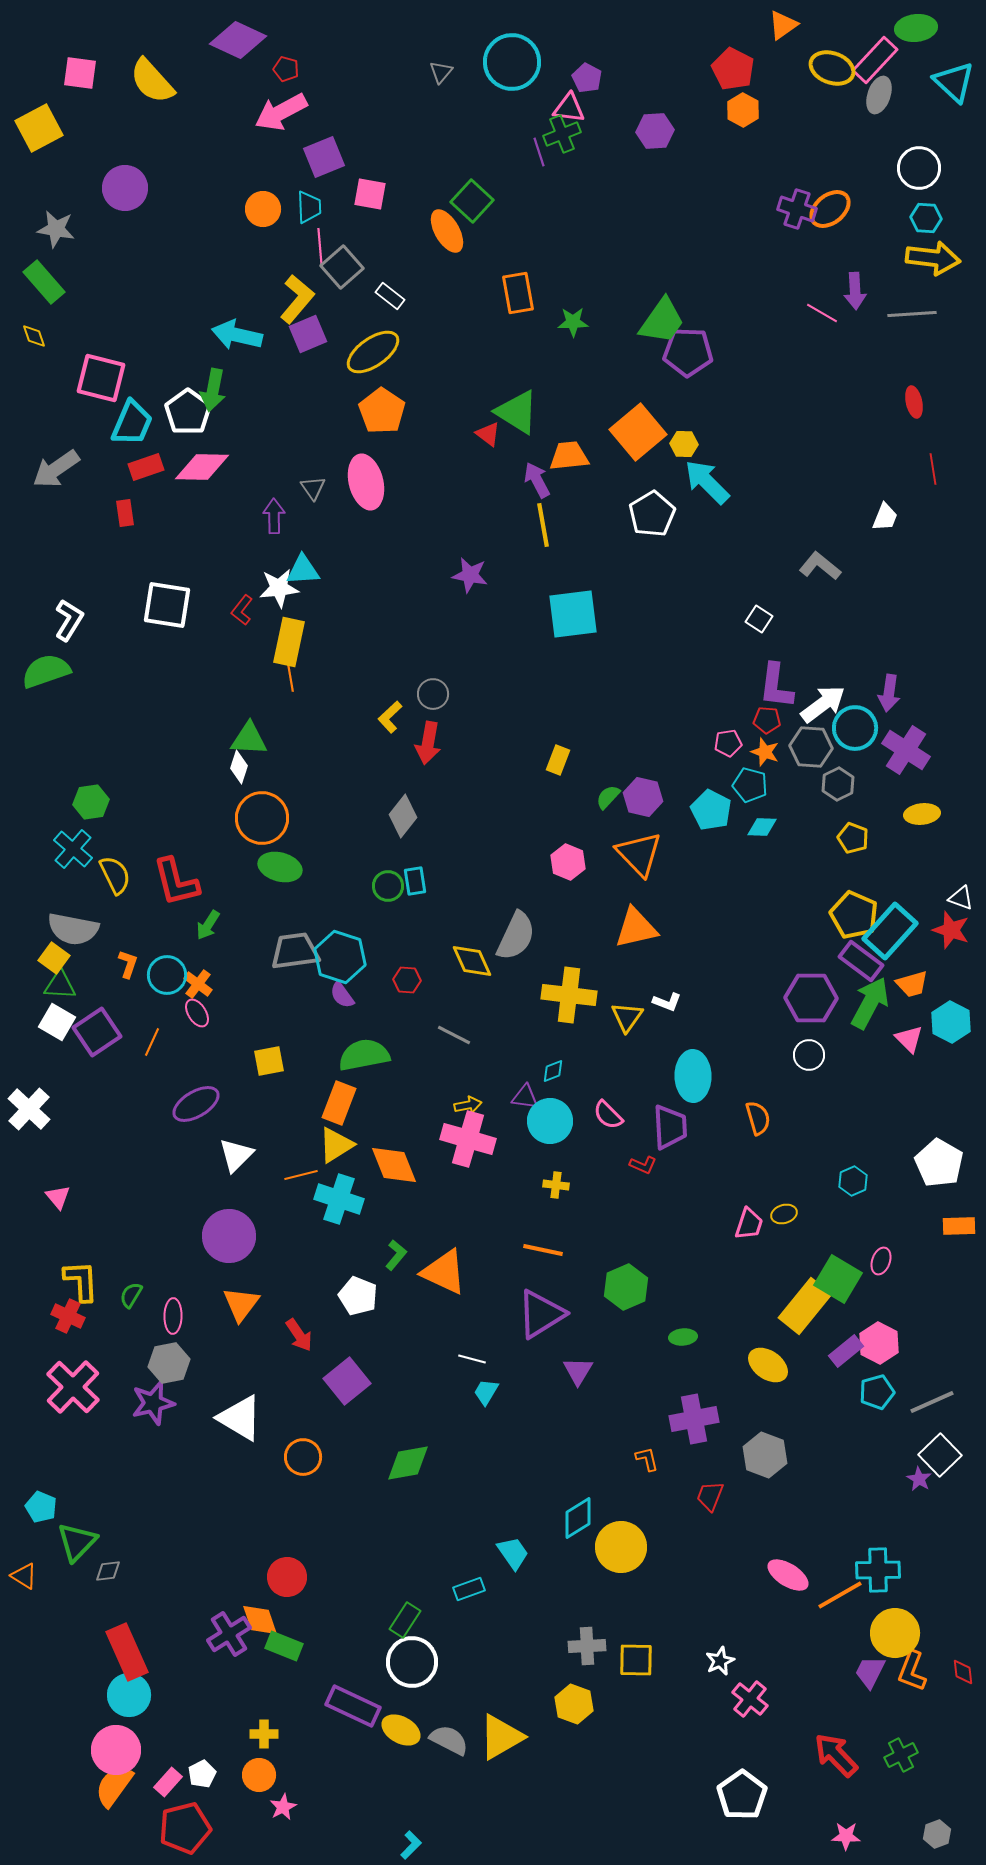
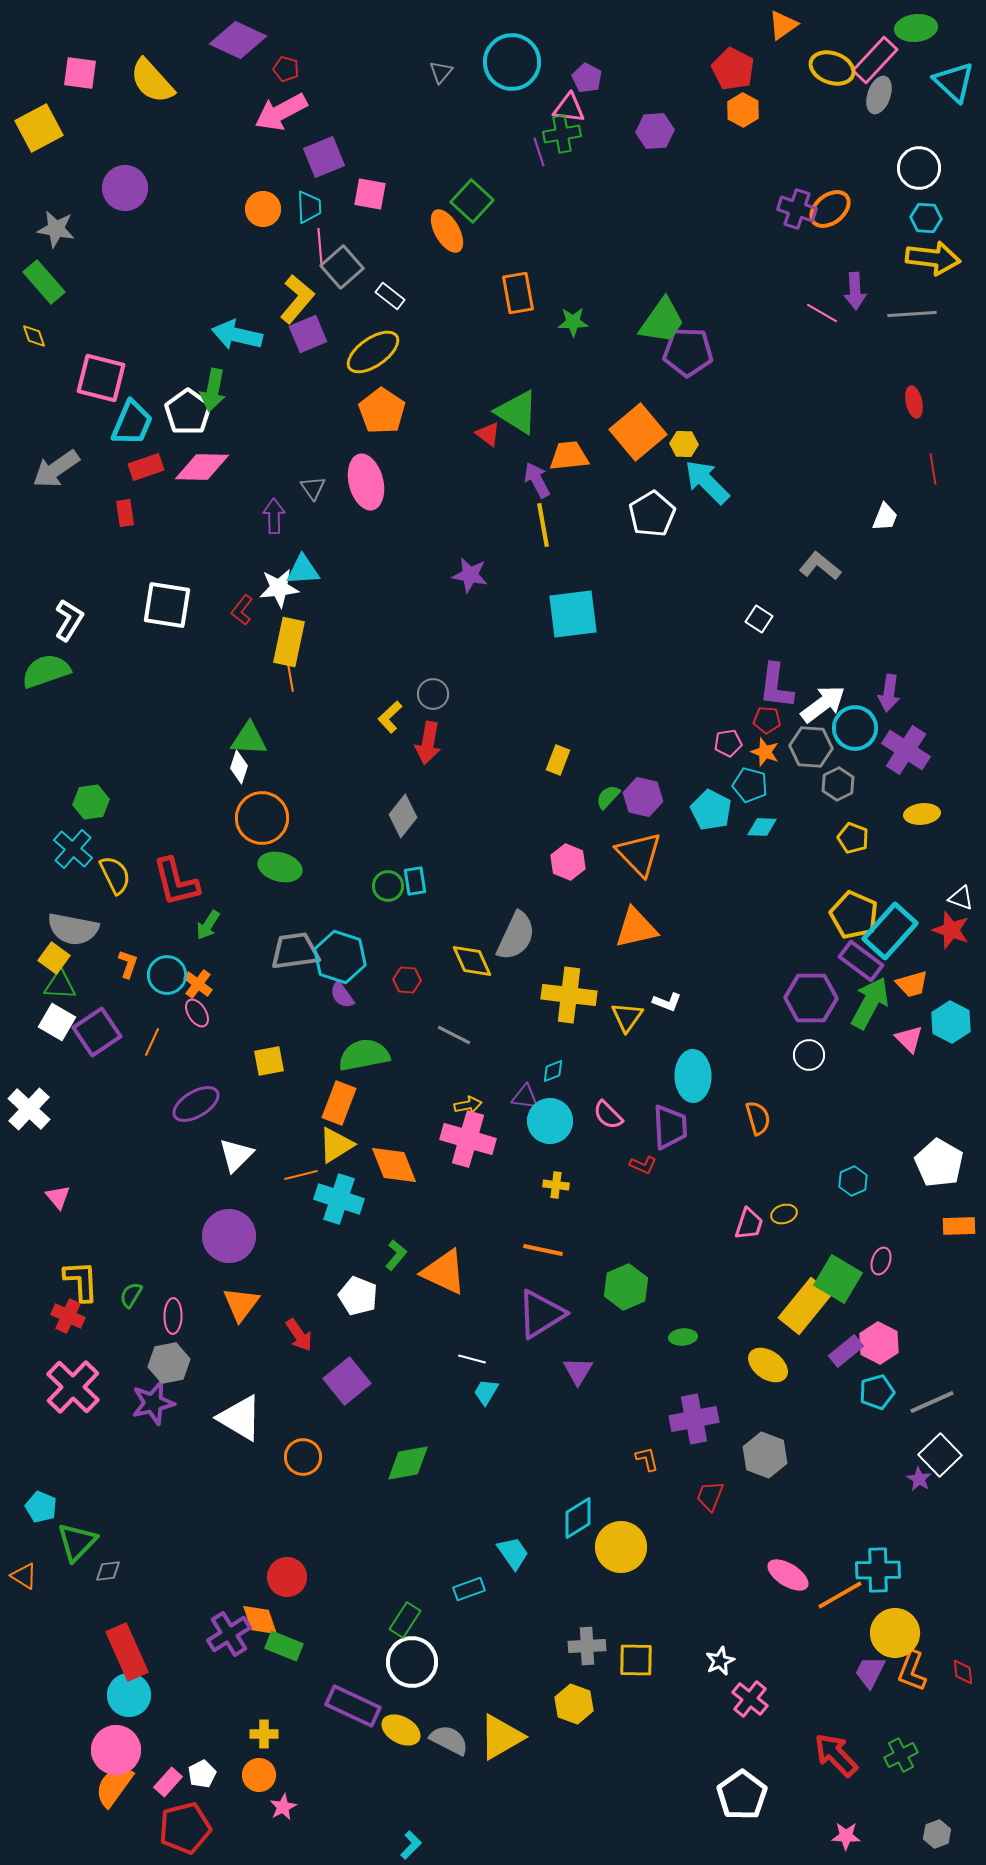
green cross at (562, 134): rotated 12 degrees clockwise
